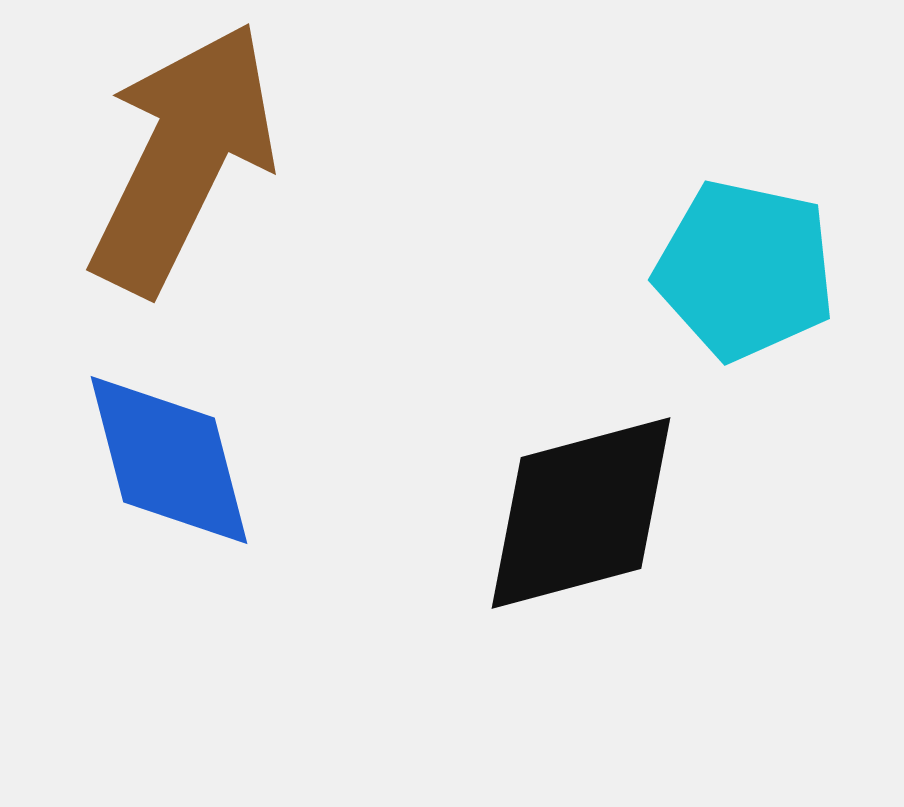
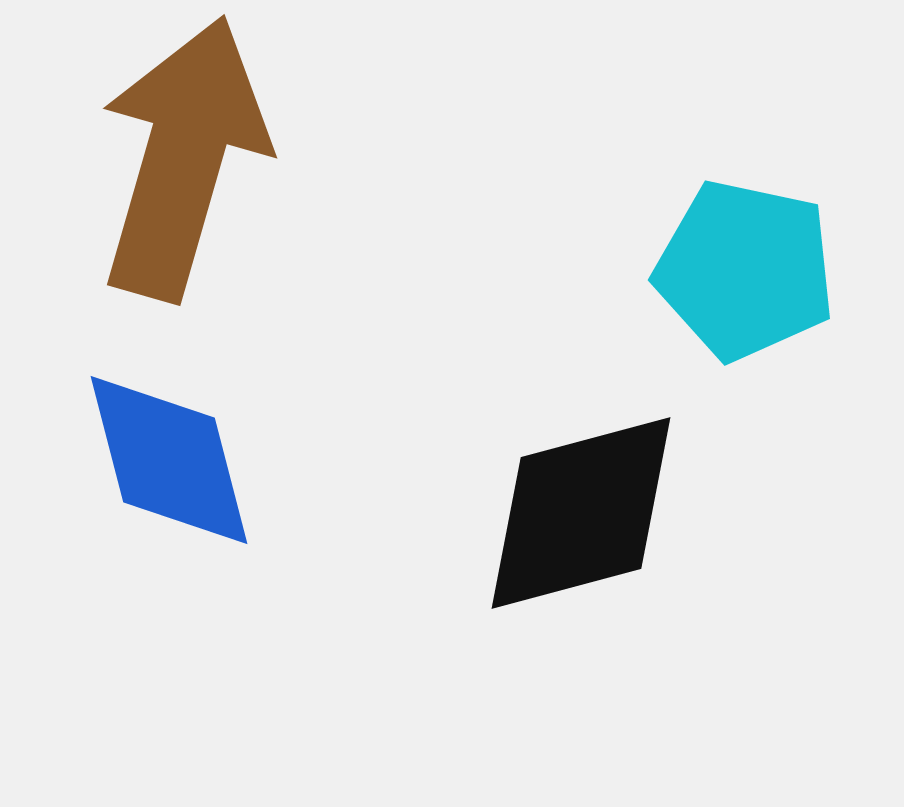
brown arrow: rotated 10 degrees counterclockwise
